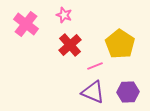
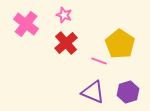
red cross: moved 4 px left, 2 px up
pink line: moved 4 px right, 5 px up; rotated 42 degrees clockwise
purple hexagon: rotated 15 degrees counterclockwise
